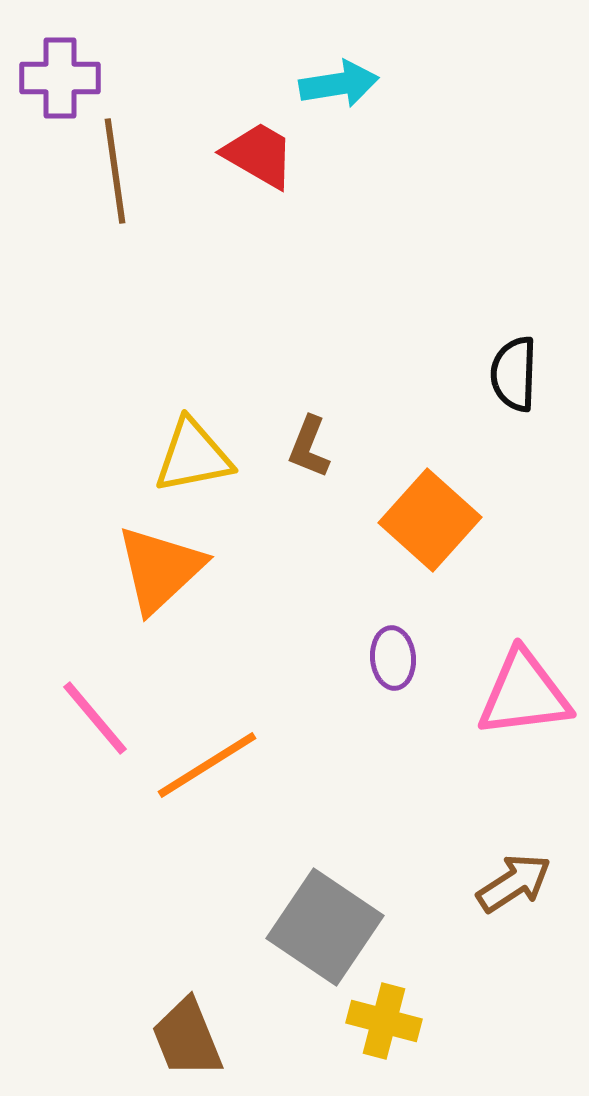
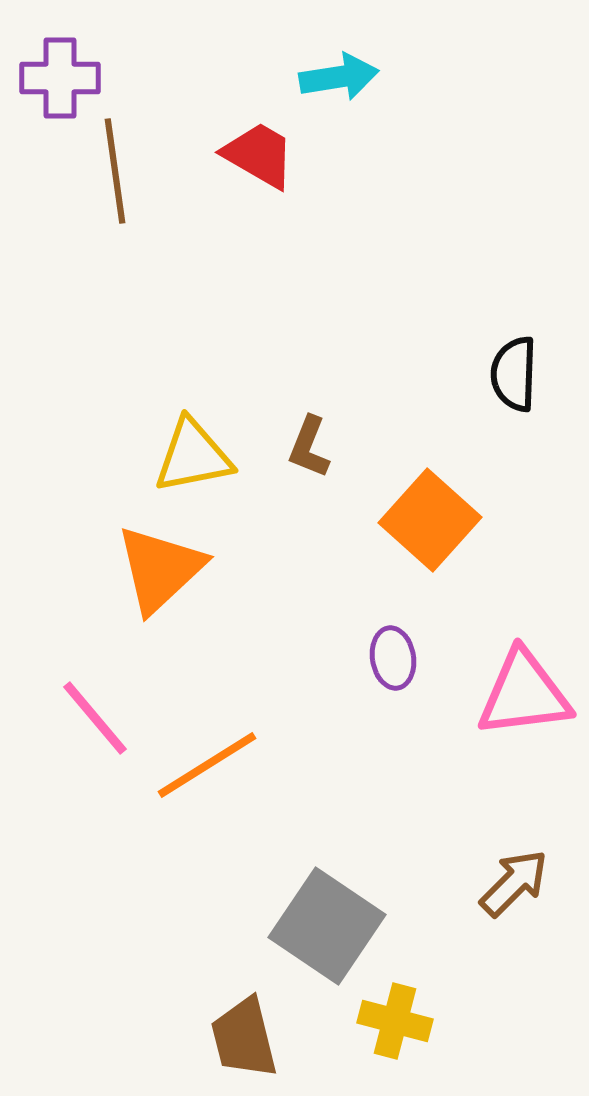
cyan arrow: moved 7 px up
purple ellipse: rotated 4 degrees counterclockwise
brown arrow: rotated 12 degrees counterclockwise
gray square: moved 2 px right, 1 px up
yellow cross: moved 11 px right
brown trapezoid: moved 57 px right; rotated 8 degrees clockwise
